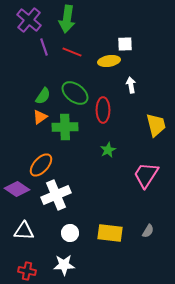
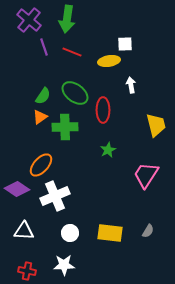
white cross: moved 1 px left, 1 px down
